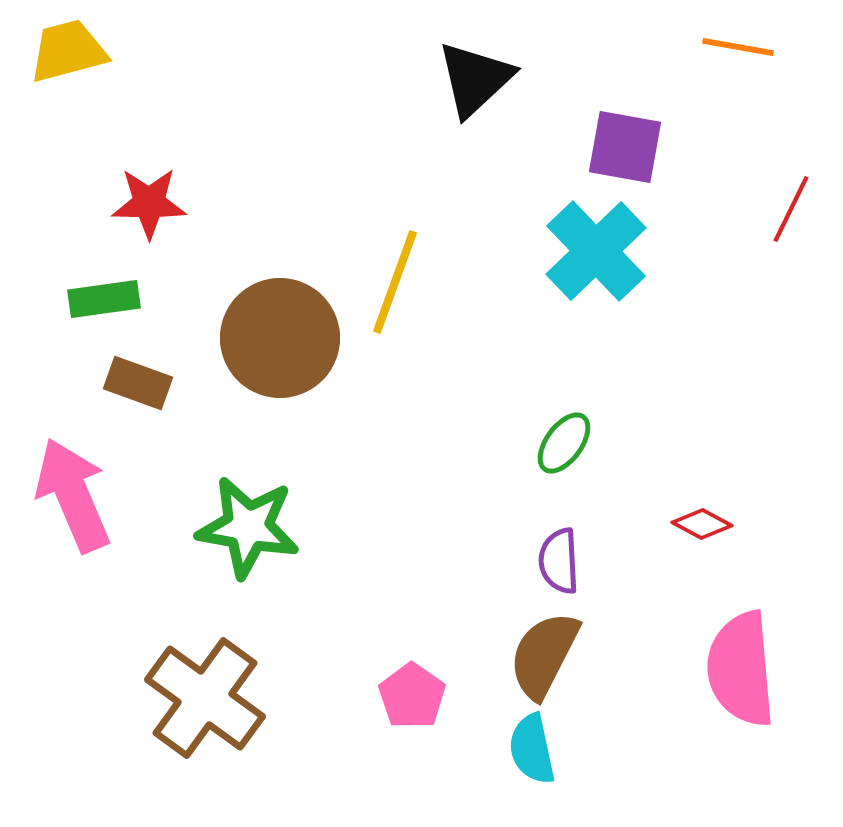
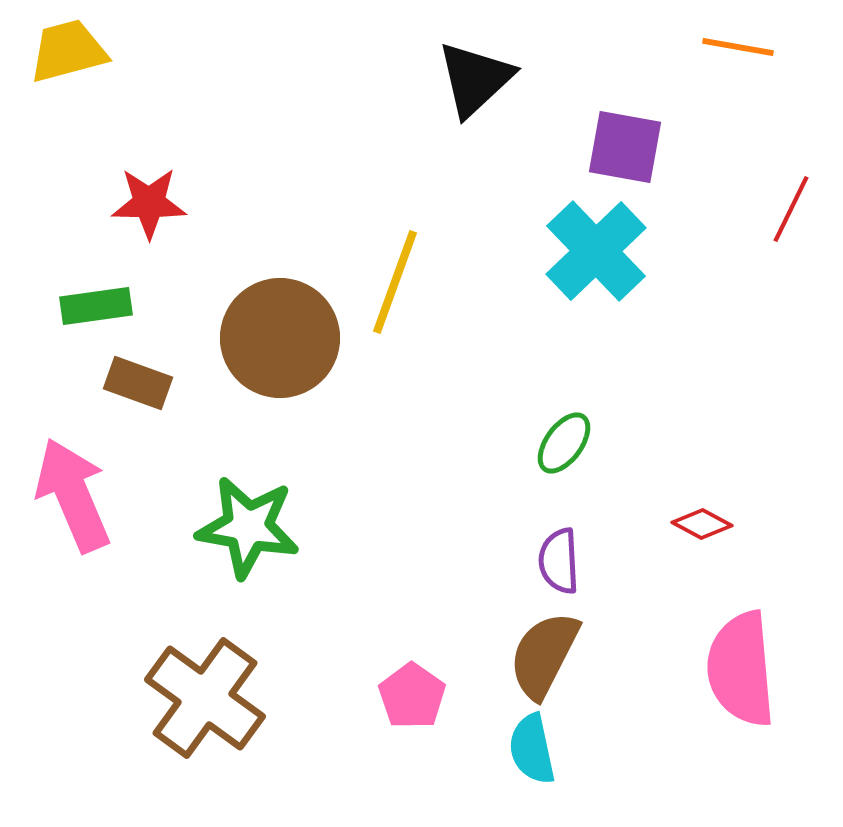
green rectangle: moved 8 px left, 7 px down
